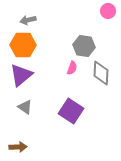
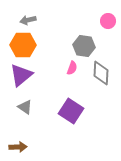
pink circle: moved 10 px down
